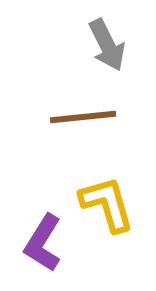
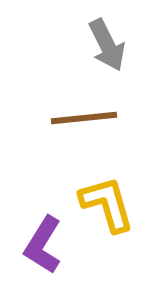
brown line: moved 1 px right, 1 px down
purple L-shape: moved 2 px down
